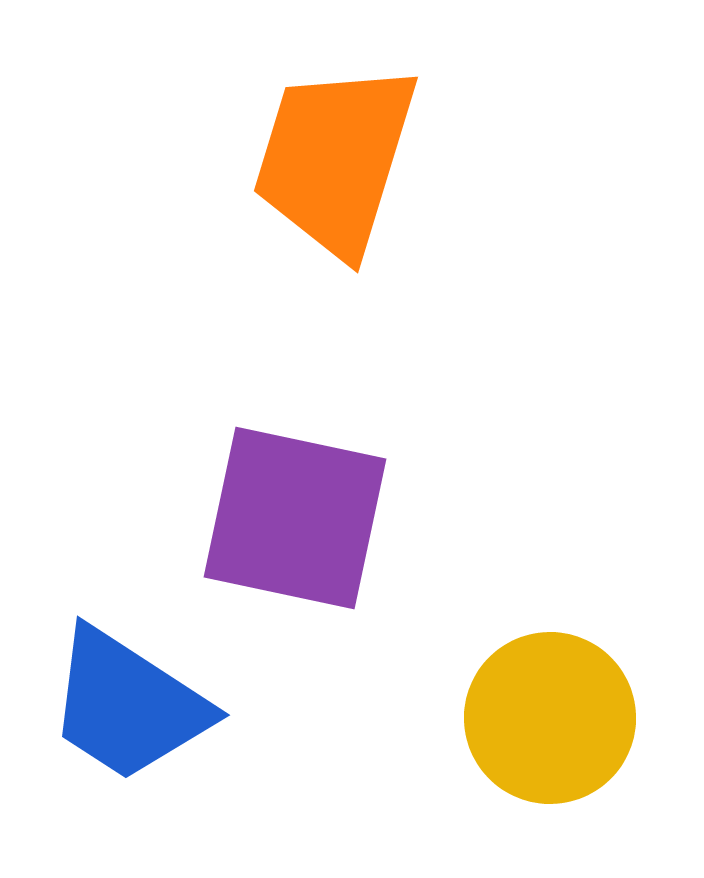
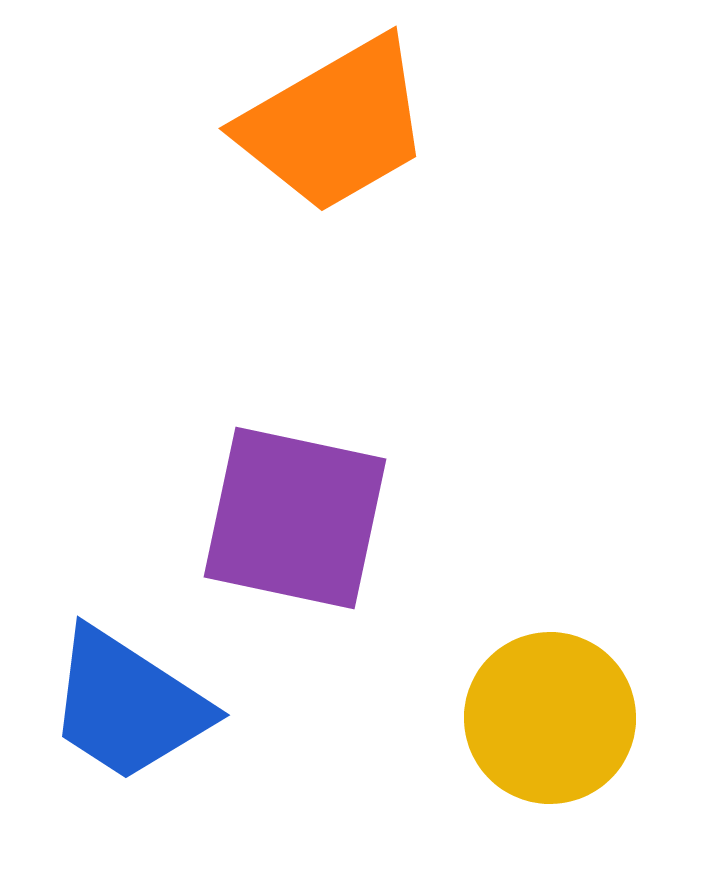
orange trapezoid: moved 34 px up; rotated 137 degrees counterclockwise
